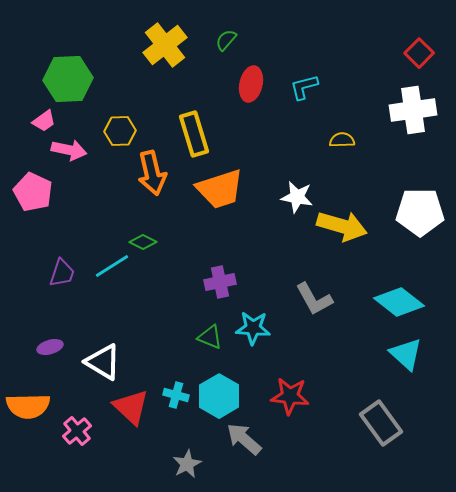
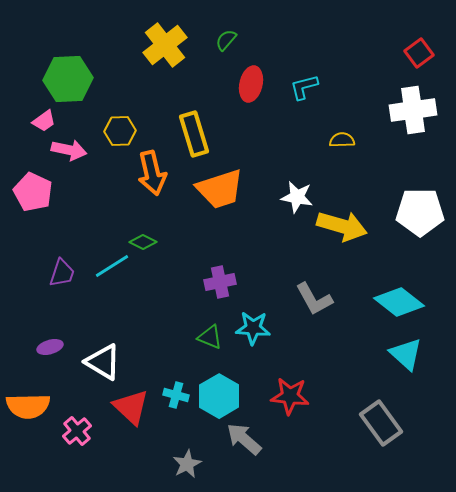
red square: rotated 8 degrees clockwise
